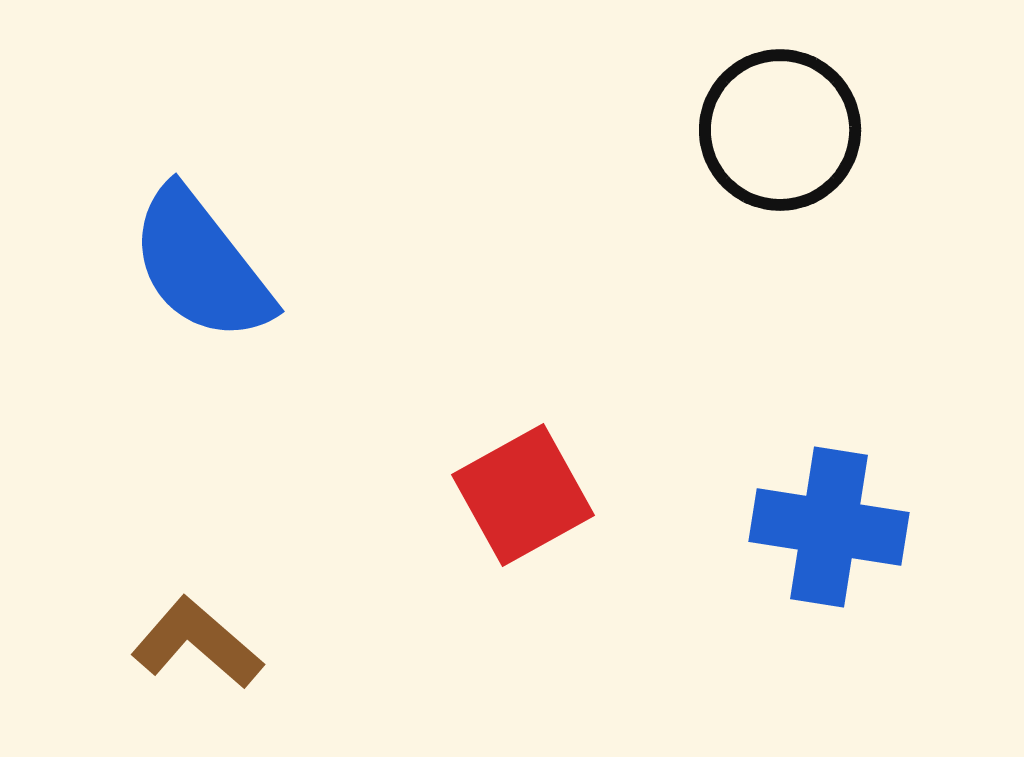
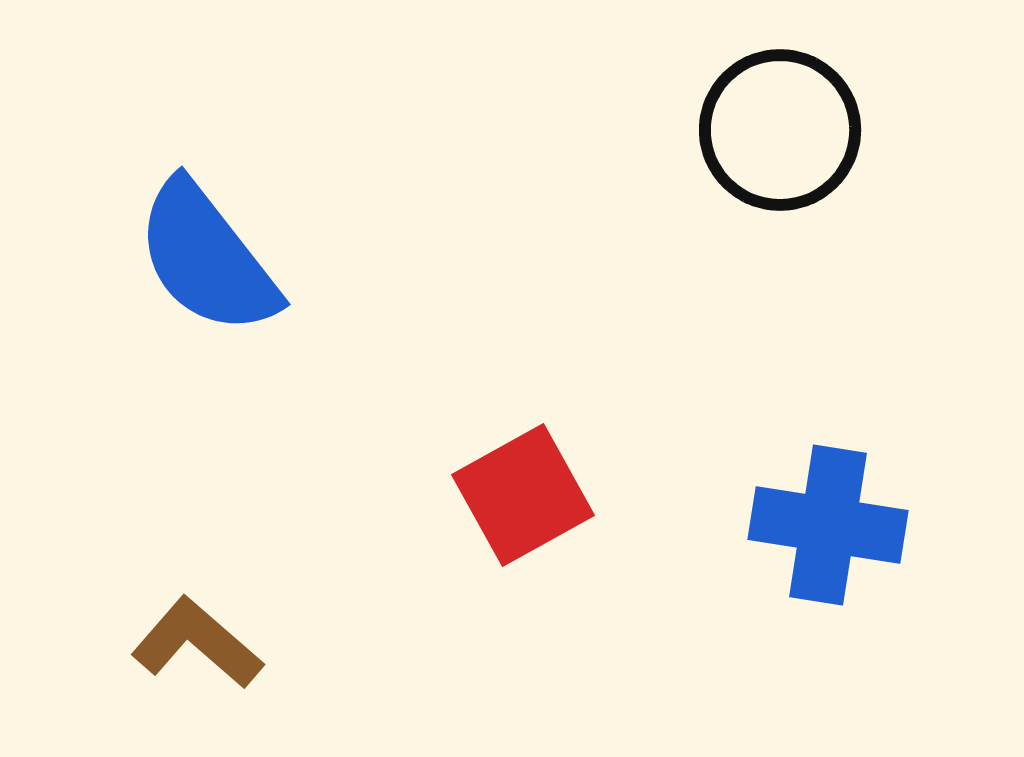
blue semicircle: moved 6 px right, 7 px up
blue cross: moved 1 px left, 2 px up
